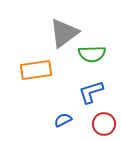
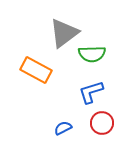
orange rectangle: rotated 36 degrees clockwise
blue semicircle: moved 8 px down
red circle: moved 2 px left, 1 px up
